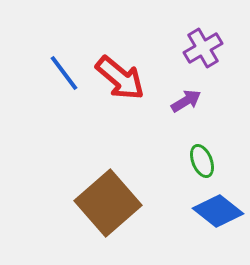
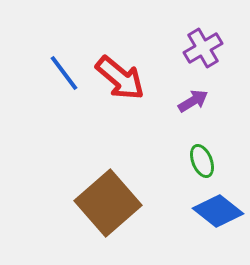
purple arrow: moved 7 px right
